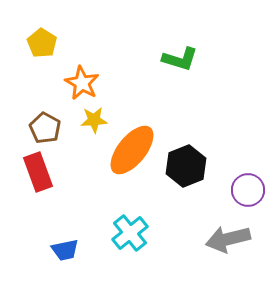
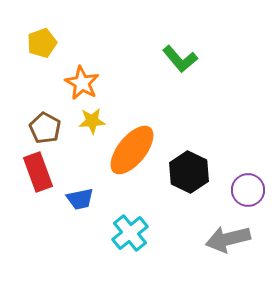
yellow pentagon: rotated 20 degrees clockwise
green L-shape: rotated 33 degrees clockwise
yellow star: moved 2 px left, 1 px down
black hexagon: moved 3 px right, 6 px down; rotated 12 degrees counterclockwise
blue trapezoid: moved 15 px right, 51 px up
